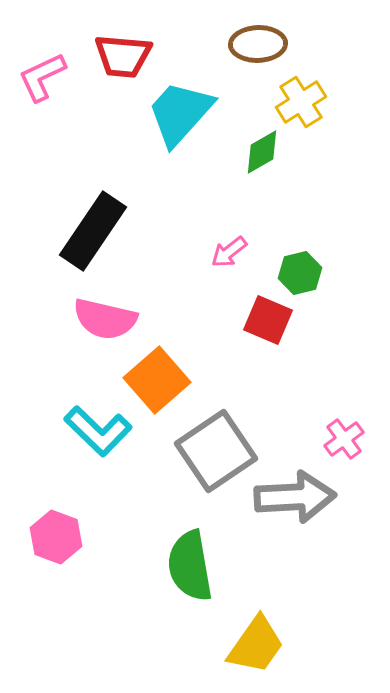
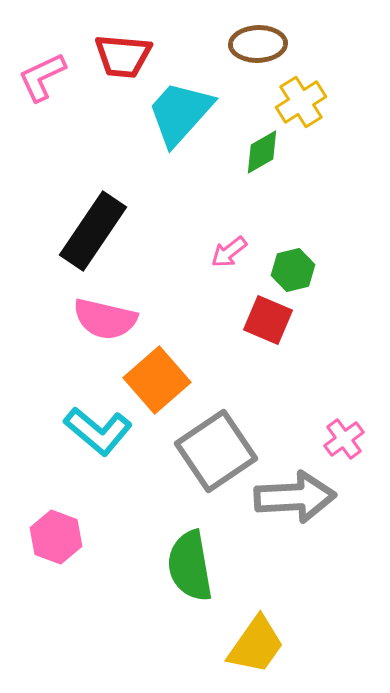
green hexagon: moved 7 px left, 3 px up
cyan L-shape: rotated 4 degrees counterclockwise
